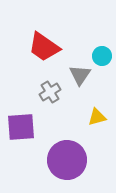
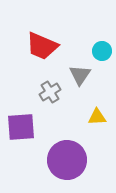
red trapezoid: moved 2 px left, 1 px up; rotated 12 degrees counterclockwise
cyan circle: moved 5 px up
yellow triangle: rotated 12 degrees clockwise
